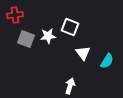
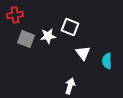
cyan semicircle: rotated 147 degrees clockwise
